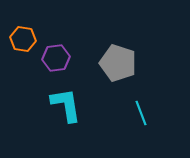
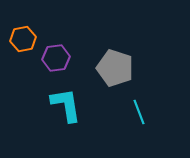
orange hexagon: rotated 20 degrees counterclockwise
gray pentagon: moved 3 px left, 5 px down
cyan line: moved 2 px left, 1 px up
